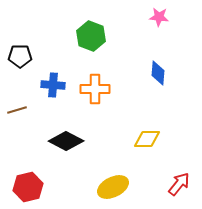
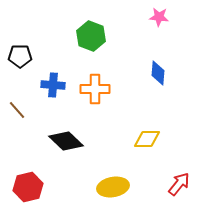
brown line: rotated 66 degrees clockwise
black diamond: rotated 16 degrees clockwise
yellow ellipse: rotated 16 degrees clockwise
